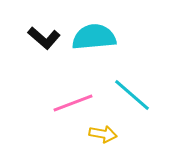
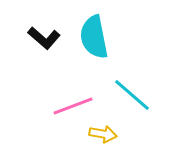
cyan semicircle: rotated 96 degrees counterclockwise
pink line: moved 3 px down
